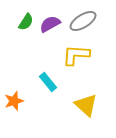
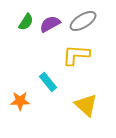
orange star: moved 6 px right; rotated 18 degrees clockwise
